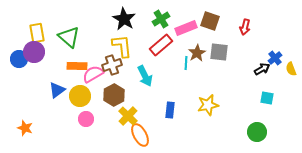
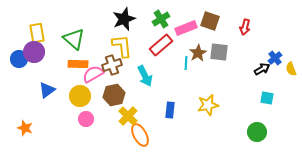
black star: rotated 20 degrees clockwise
green triangle: moved 5 px right, 2 px down
brown star: moved 1 px right
orange rectangle: moved 1 px right, 2 px up
blue triangle: moved 10 px left
brown hexagon: rotated 15 degrees clockwise
